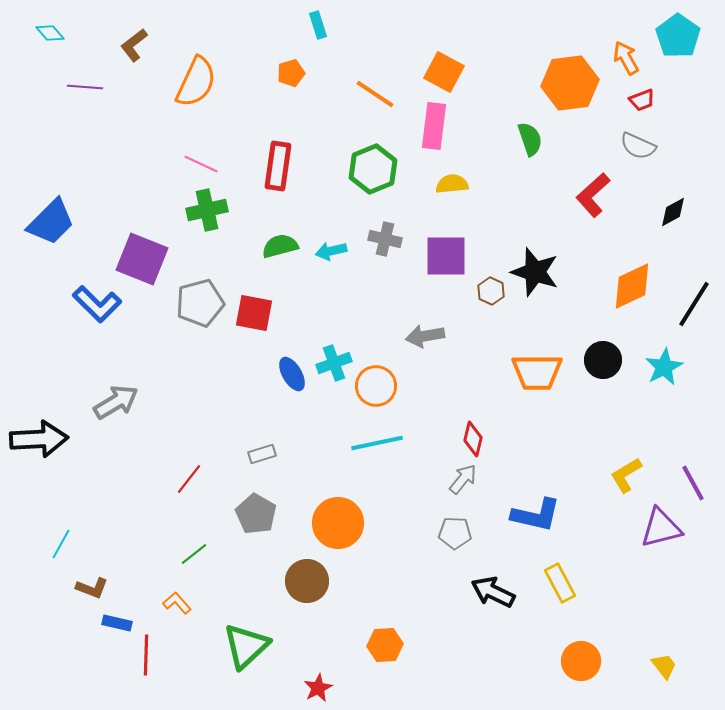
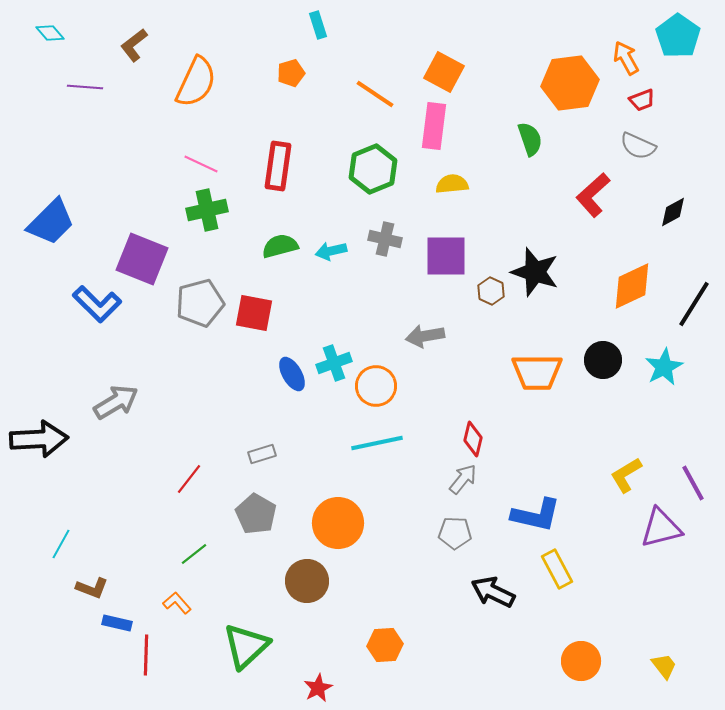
yellow rectangle at (560, 583): moved 3 px left, 14 px up
